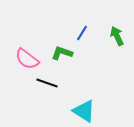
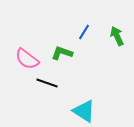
blue line: moved 2 px right, 1 px up
